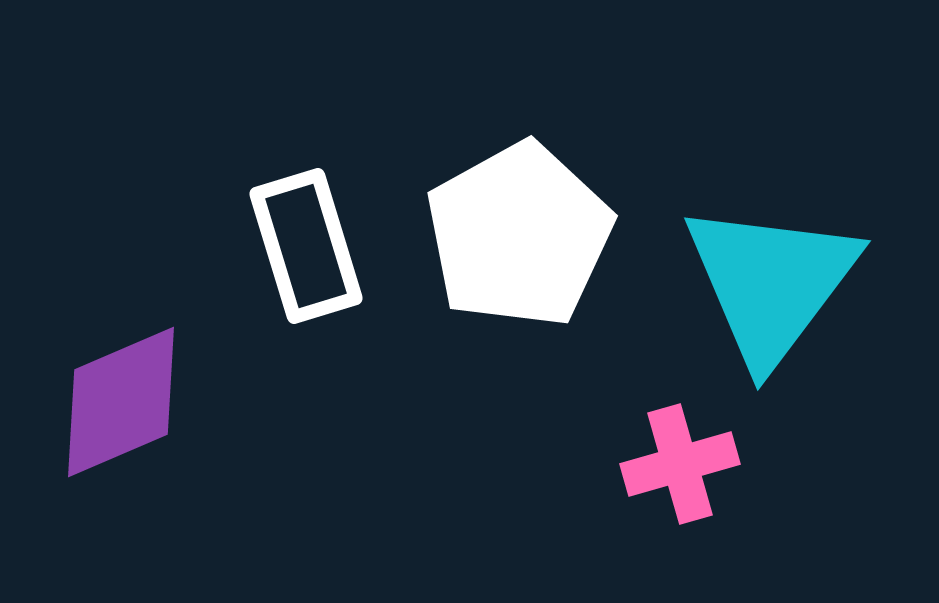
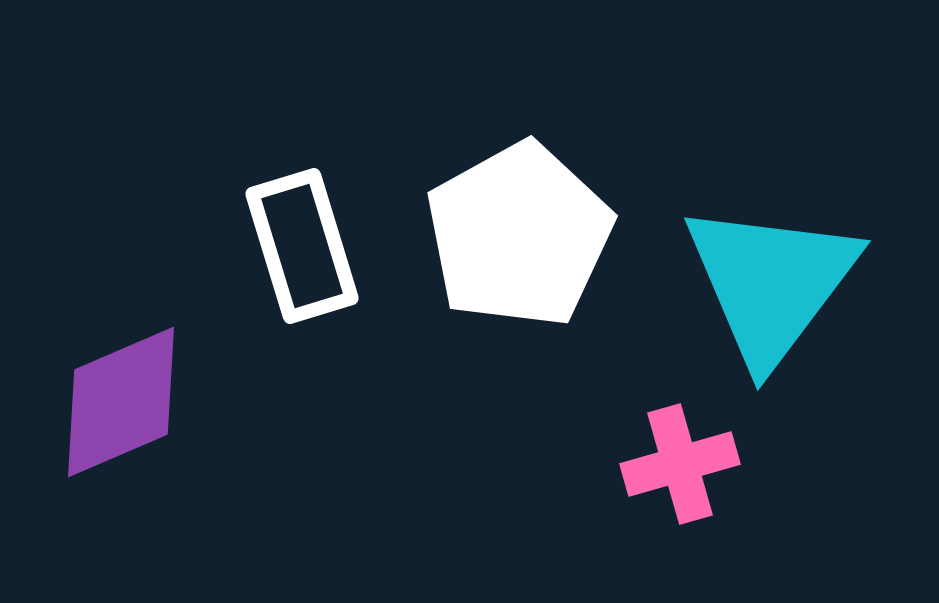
white rectangle: moved 4 px left
